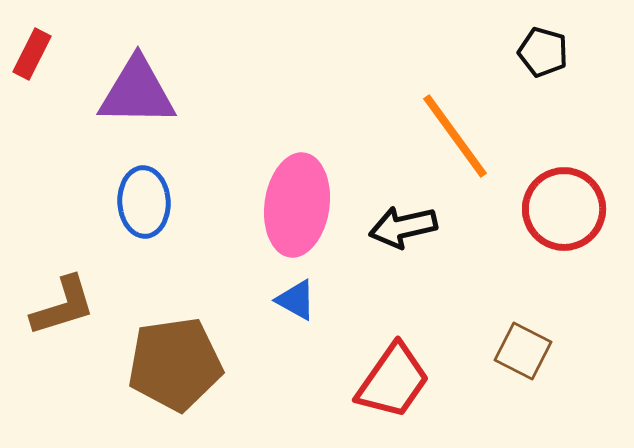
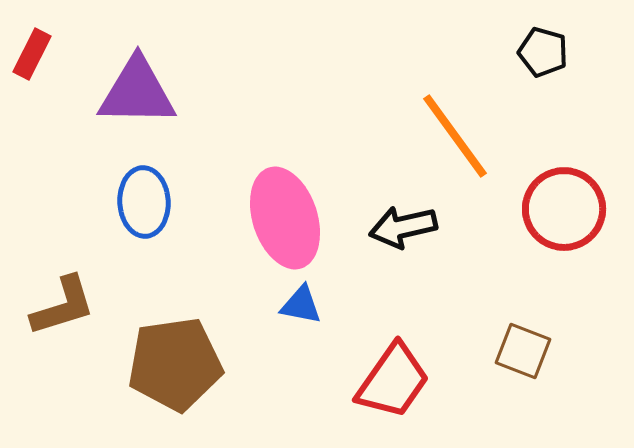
pink ellipse: moved 12 px left, 13 px down; rotated 26 degrees counterclockwise
blue triangle: moved 5 px right, 5 px down; rotated 18 degrees counterclockwise
brown square: rotated 6 degrees counterclockwise
